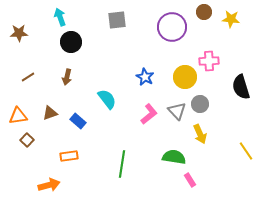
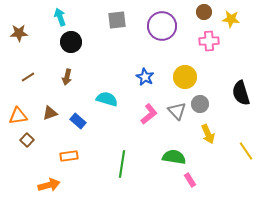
purple circle: moved 10 px left, 1 px up
pink cross: moved 20 px up
black semicircle: moved 6 px down
cyan semicircle: rotated 35 degrees counterclockwise
yellow arrow: moved 8 px right
